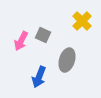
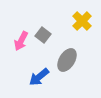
gray square: rotated 14 degrees clockwise
gray ellipse: rotated 15 degrees clockwise
blue arrow: rotated 30 degrees clockwise
